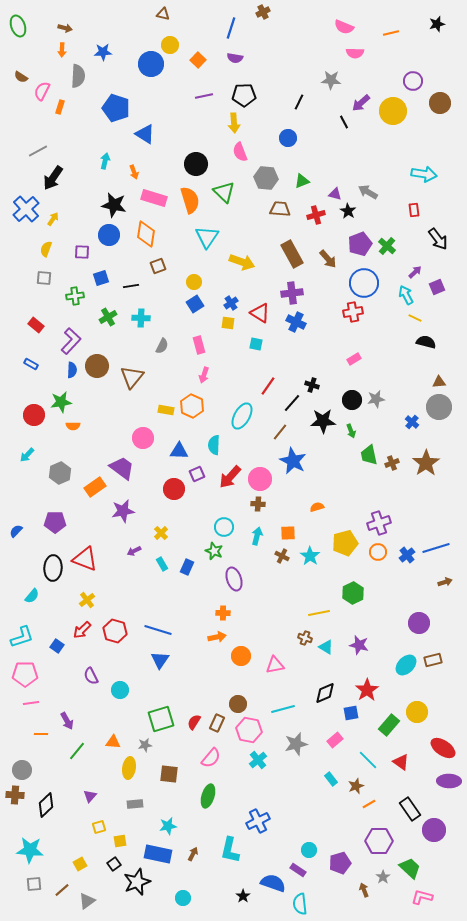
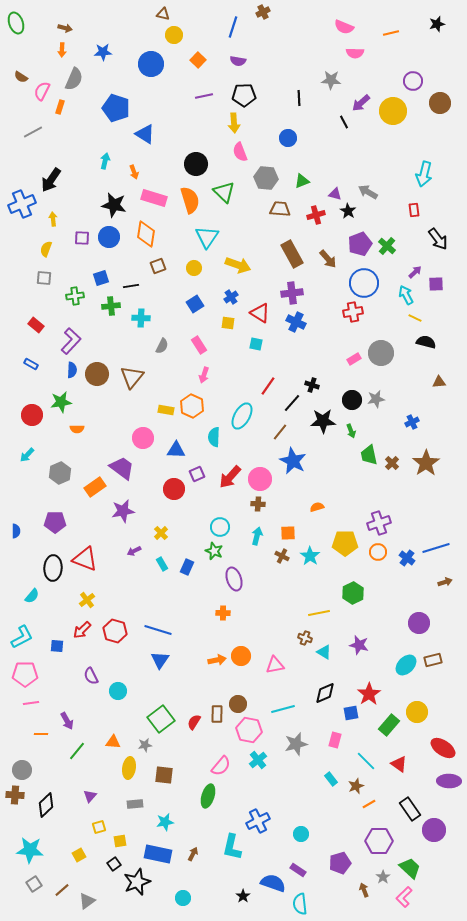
green ellipse at (18, 26): moved 2 px left, 3 px up
blue line at (231, 28): moved 2 px right, 1 px up
yellow circle at (170, 45): moved 4 px right, 10 px up
purple semicircle at (235, 58): moved 3 px right, 3 px down
gray semicircle at (78, 76): moved 4 px left, 3 px down; rotated 20 degrees clockwise
black line at (299, 102): moved 4 px up; rotated 28 degrees counterclockwise
gray line at (38, 151): moved 5 px left, 19 px up
cyan arrow at (424, 174): rotated 95 degrees clockwise
black arrow at (53, 178): moved 2 px left, 2 px down
blue cross at (26, 209): moved 4 px left, 5 px up; rotated 20 degrees clockwise
yellow arrow at (53, 219): rotated 40 degrees counterclockwise
blue circle at (109, 235): moved 2 px down
purple square at (82, 252): moved 14 px up
yellow arrow at (242, 262): moved 4 px left, 3 px down
yellow circle at (194, 282): moved 14 px up
purple square at (437, 287): moved 1 px left, 3 px up; rotated 21 degrees clockwise
blue cross at (231, 303): moved 6 px up
green cross at (108, 317): moved 3 px right, 11 px up; rotated 24 degrees clockwise
pink rectangle at (199, 345): rotated 18 degrees counterclockwise
brown circle at (97, 366): moved 8 px down
gray circle at (439, 407): moved 58 px left, 54 px up
red circle at (34, 415): moved 2 px left
blue cross at (412, 422): rotated 24 degrees clockwise
orange semicircle at (73, 426): moved 4 px right, 3 px down
cyan semicircle at (214, 445): moved 8 px up
blue triangle at (179, 451): moved 3 px left, 1 px up
brown cross at (392, 463): rotated 24 degrees counterclockwise
cyan circle at (224, 527): moved 4 px left
blue semicircle at (16, 531): rotated 136 degrees clockwise
yellow pentagon at (345, 543): rotated 15 degrees clockwise
blue cross at (407, 555): moved 3 px down; rotated 14 degrees counterclockwise
cyan L-shape at (22, 637): rotated 10 degrees counterclockwise
orange arrow at (217, 637): moved 23 px down
blue square at (57, 646): rotated 32 degrees counterclockwise
cyan triangle at (326, 647): moved 2 px left, 5 px down
cyan circle at (120, 690): moved 2 px left, 1 px down
red star at (367, 690): moved 2 px right, 4 px down
green square at (161, 719): rotated 20 degrees counterclockwise
brown rectangle at (217, 723): moved 9 px up; rotated 24 degrees counterclockwise
pink rectangle at (335, 740): rotated 35 degrees counterclockwise
pink semicircle at (211, 758): moved 10 px right, 8 px down
cyan line at (368, 760): moved 2 px left, 1 px down
red triangle at (401, 762): moved 2 px left, 2 px down
brown square at (169, 774): moved 5 px left, 1 px down
cyan star at (168, 826): moved 3 px left, 4 px up
cyan L-shape at (230, 850): moved 2 px right, 3 px up
cyan circle at (309, 850): moved 8 px left, 16 px up
yellow square at (80, 864): moved 1 px left, 9 px up
gray square at (34, 884): rotated 28 degrees counterclockwise
pink L-shape at (422, 897): moved 18 px left; rotated 60 degrees counterclockwise
